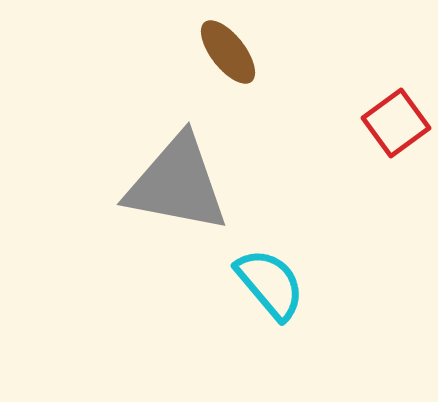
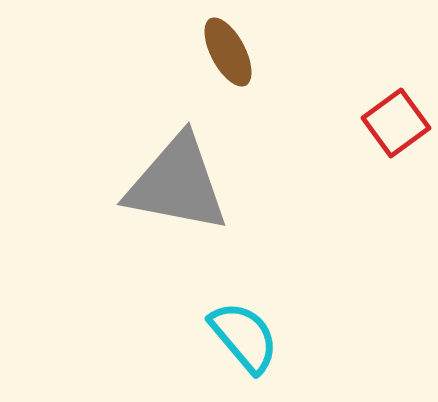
brown ellipse: rotated 10 degrees clockwise
cyan semicircle: moved 26 px left, 53 px down
